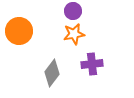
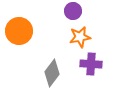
orange star: moved 6 px right, 3 px down
purple cross: moved 1 px left; rotated 10 degrees clockwise
